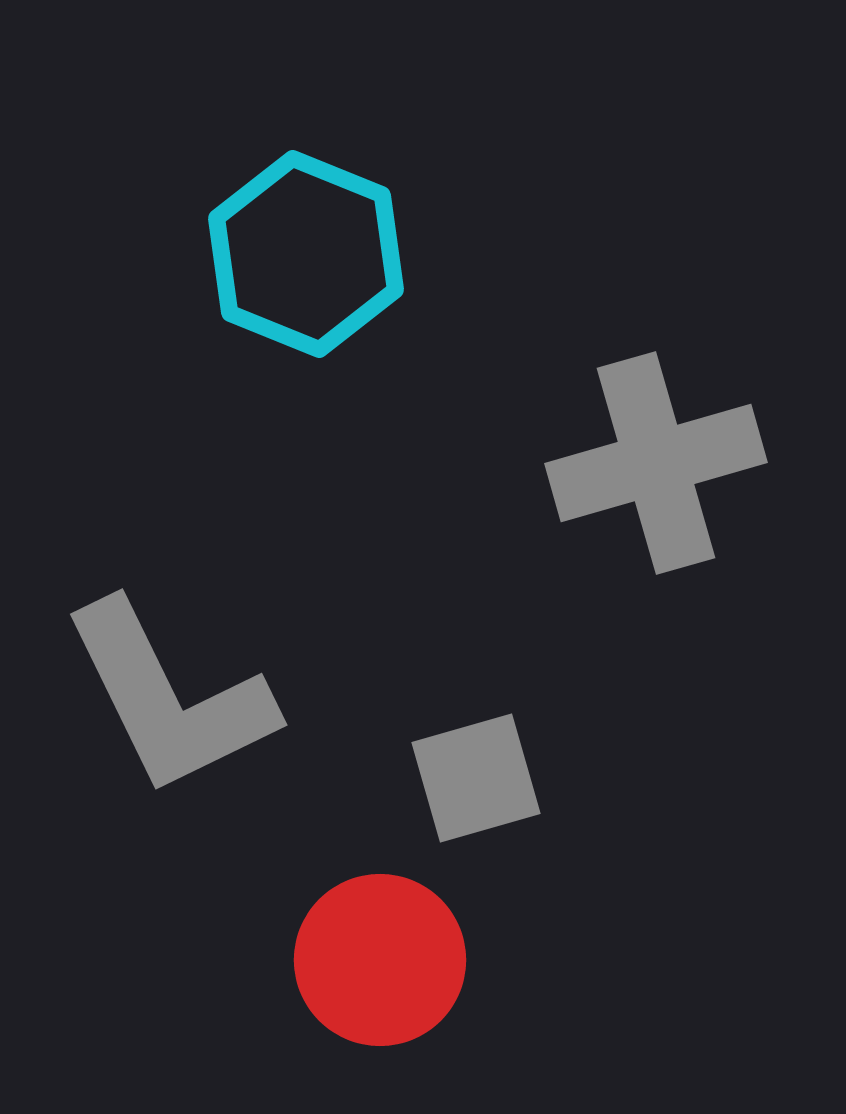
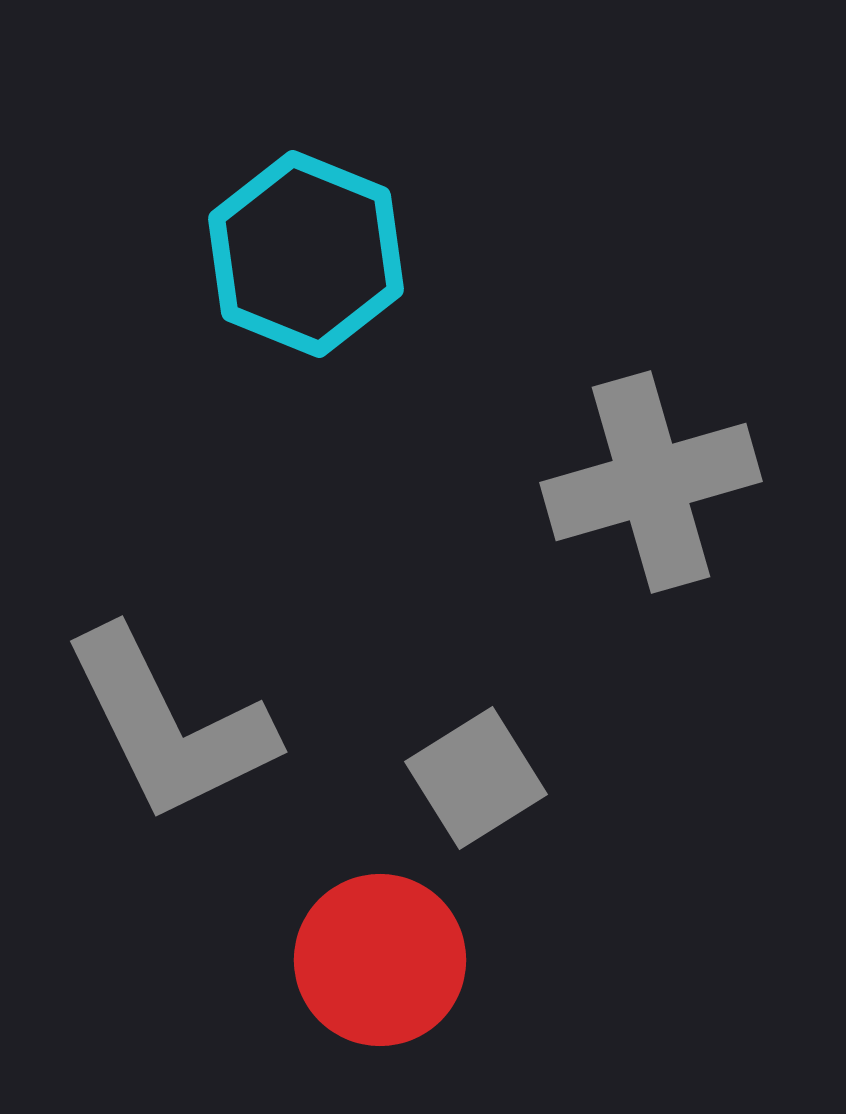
gray cross: moved 5 px left, 19 px down
gray L-shape: moved 27 px down
gray square: rotated 16 degrees counterclockwise
